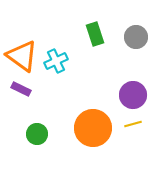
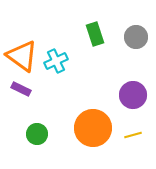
yellow line: moved 11 px down
